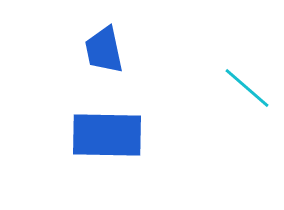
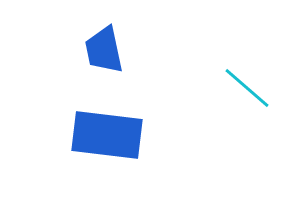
blue rectangle: rotated 6 degrees clockwise
